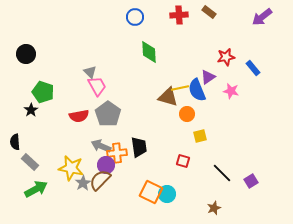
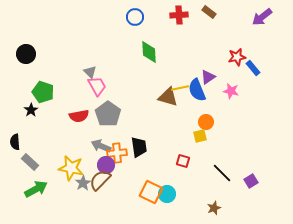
red star: moved 11 px right
orange circle: moved 19 px right, 8 px down
